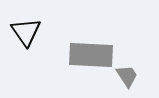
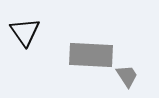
black triangle: moved 1 px left
